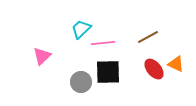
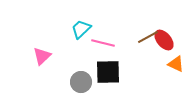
pink line: rotated 20 degrees clockwise
red ellipse: moved 10 px right, 29 px up
